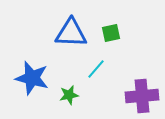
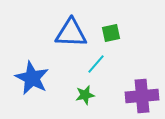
cyan line: moved 5 px up
blue star: rotated 12 degrees clockwise
green star: moved 16 px right
